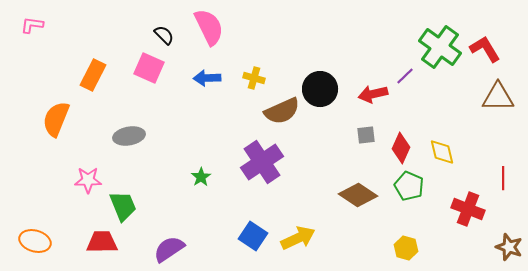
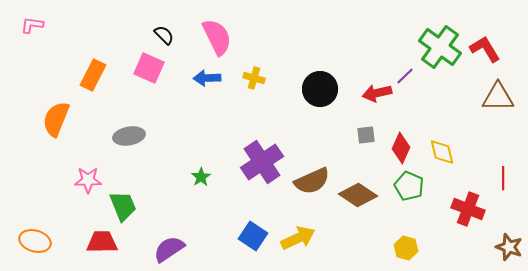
pink semicircle: moved 8 px right, 10 px down
red arrow: moved 4 px right, 1 px up
brown semicircle: moved 30 px right, 70 px down
